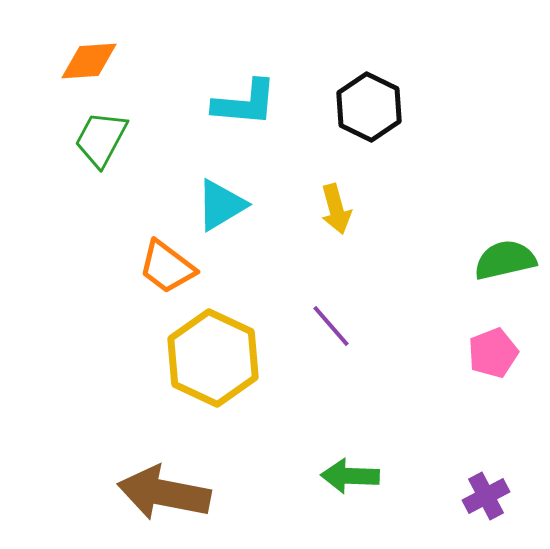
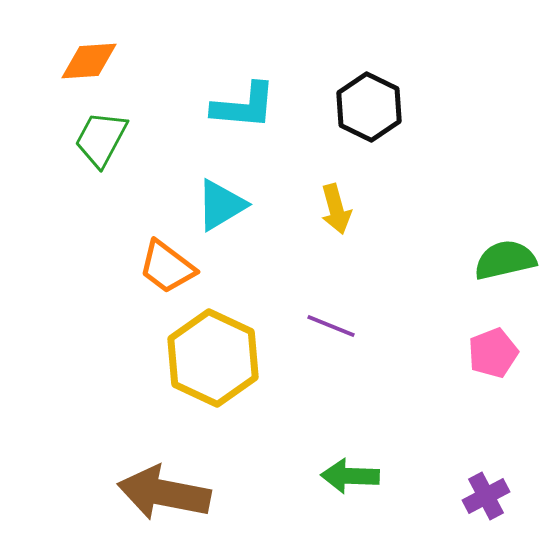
cyan L-shape: moved 1 px left, 3 px down
purple line: rotated 27 degrees counterclockwise
